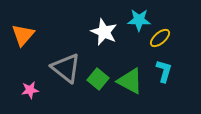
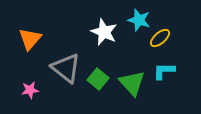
cyan star: rotated 15 degrees clockwise
orange triangle: moved 7 px right, 4 px down
cyan L-shape: rotated 105 degrees counterclockwise
green triangle: moved 2 px right, 2 px down; rotated 20 degrees clockwise
